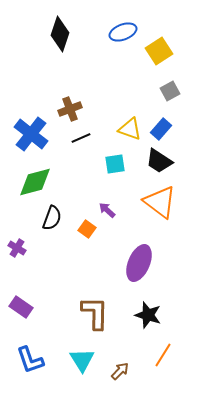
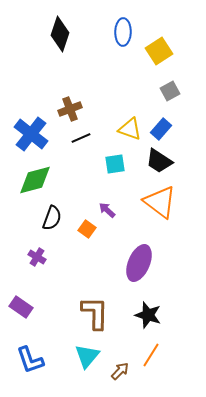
blue ellipse: rotated 68 degrees counterclockwise
green diamond: moved 2 px up
purple cross: moved 20 px right, 9 px down
orange line: moved 12 px left
cyan triangle: moved 5 px right, 4 px up; rotated 12 degrees clockwise
